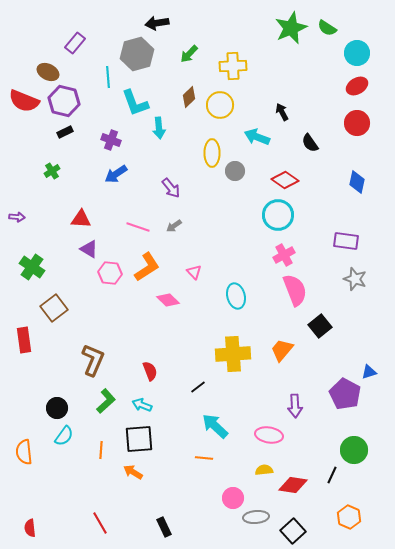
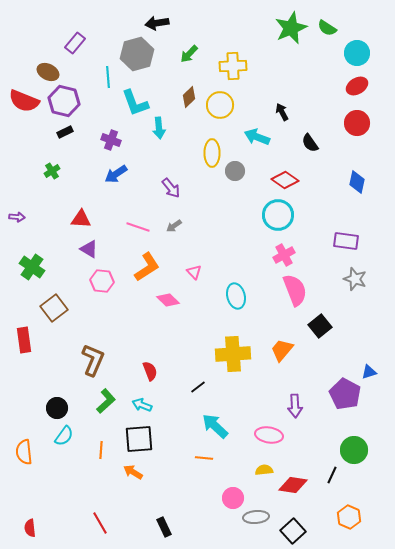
pink hexagon at (110, 273): moved 8 px left, 8 px down
